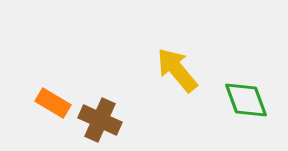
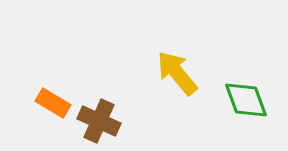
yellow arrow: moved 3 px down
brown cross: moved 1 px left, 1 px down
